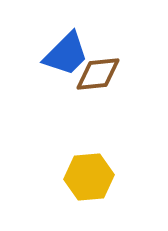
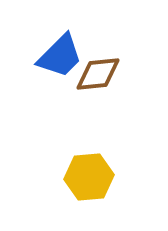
blue trapezoid: moved 6 px left, 2 px down
